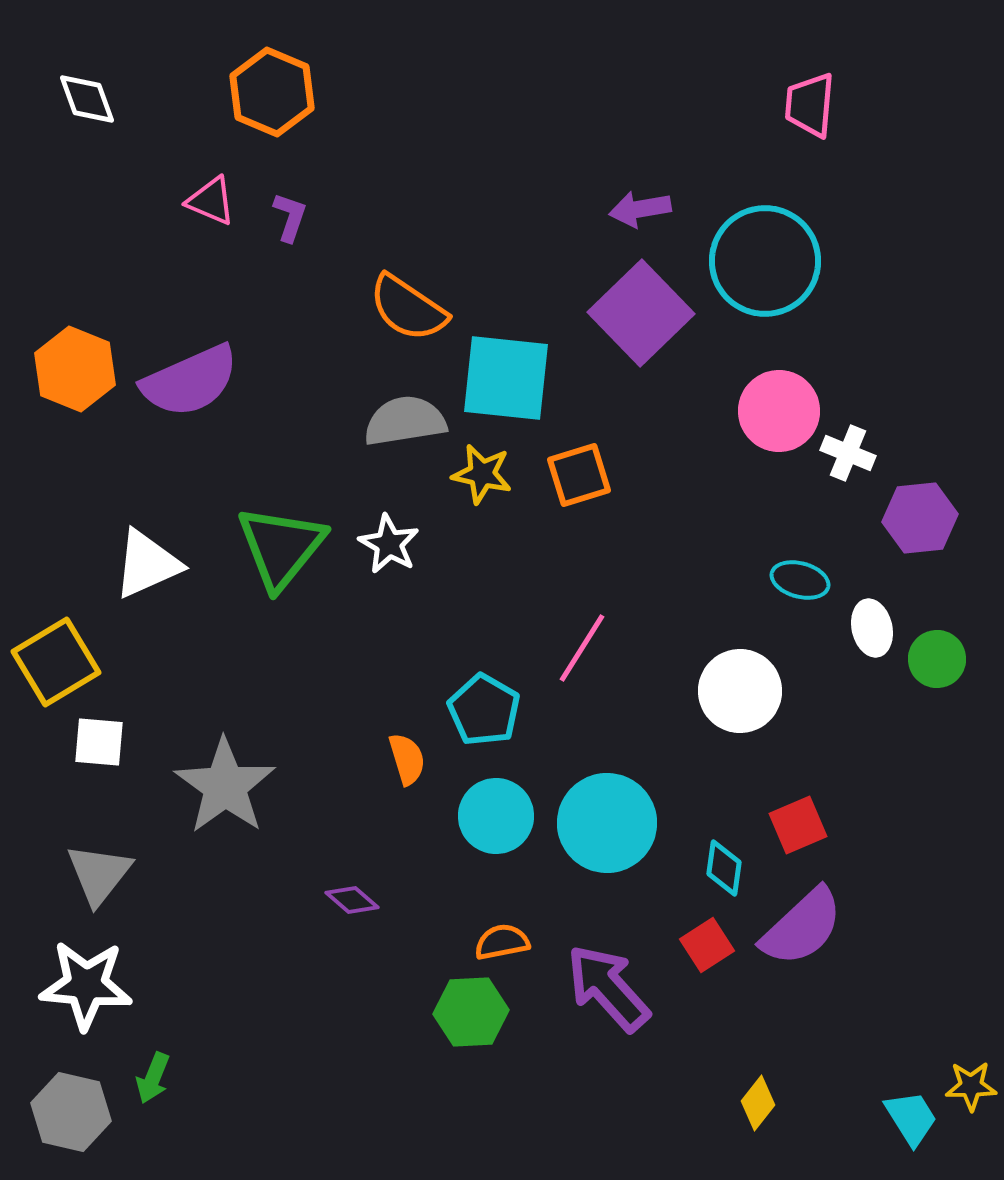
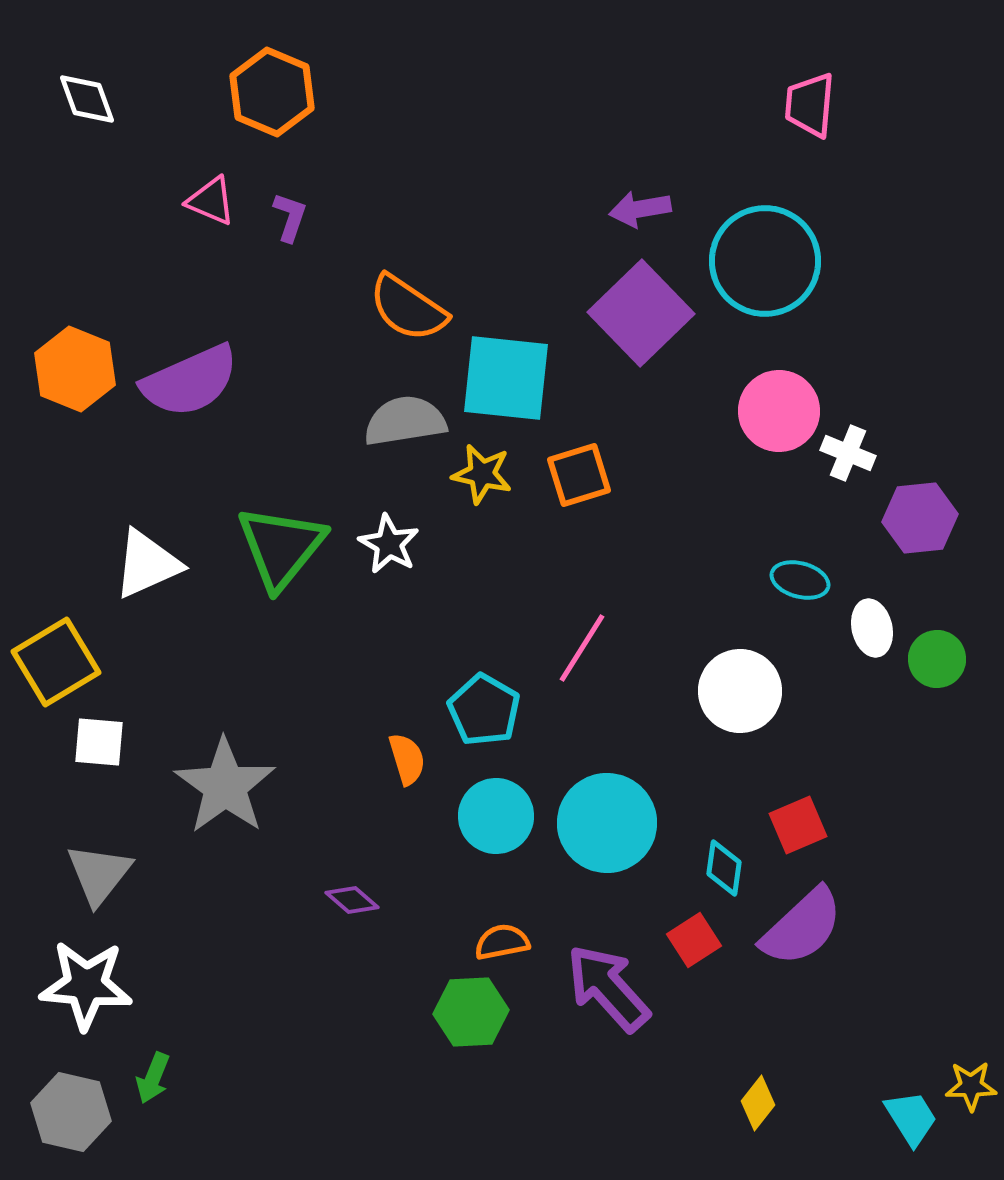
red square at (707, 945): moved 13 px left, 5 px up
